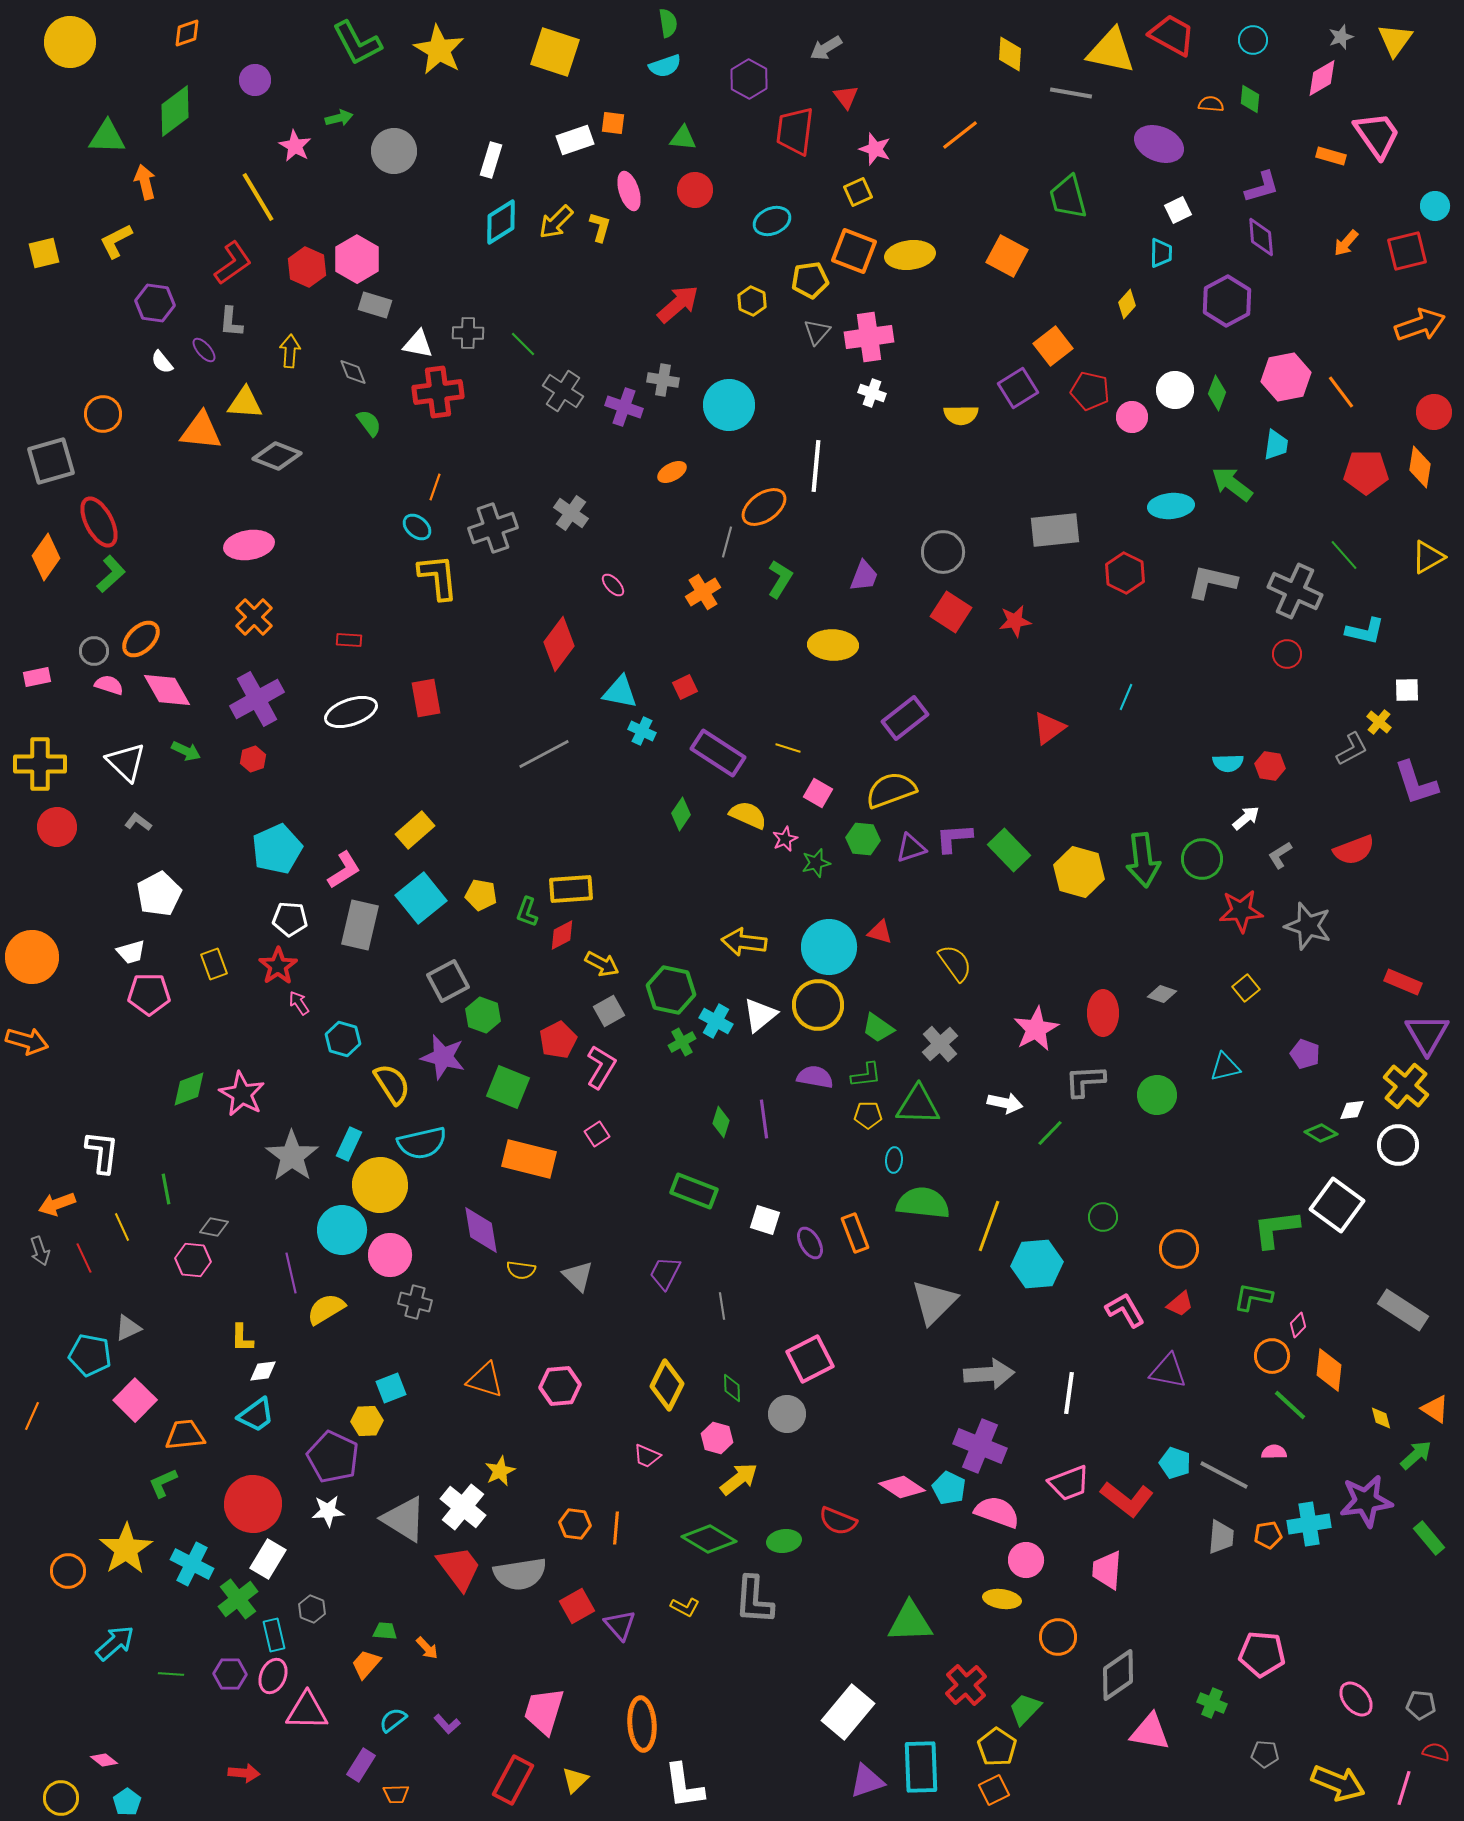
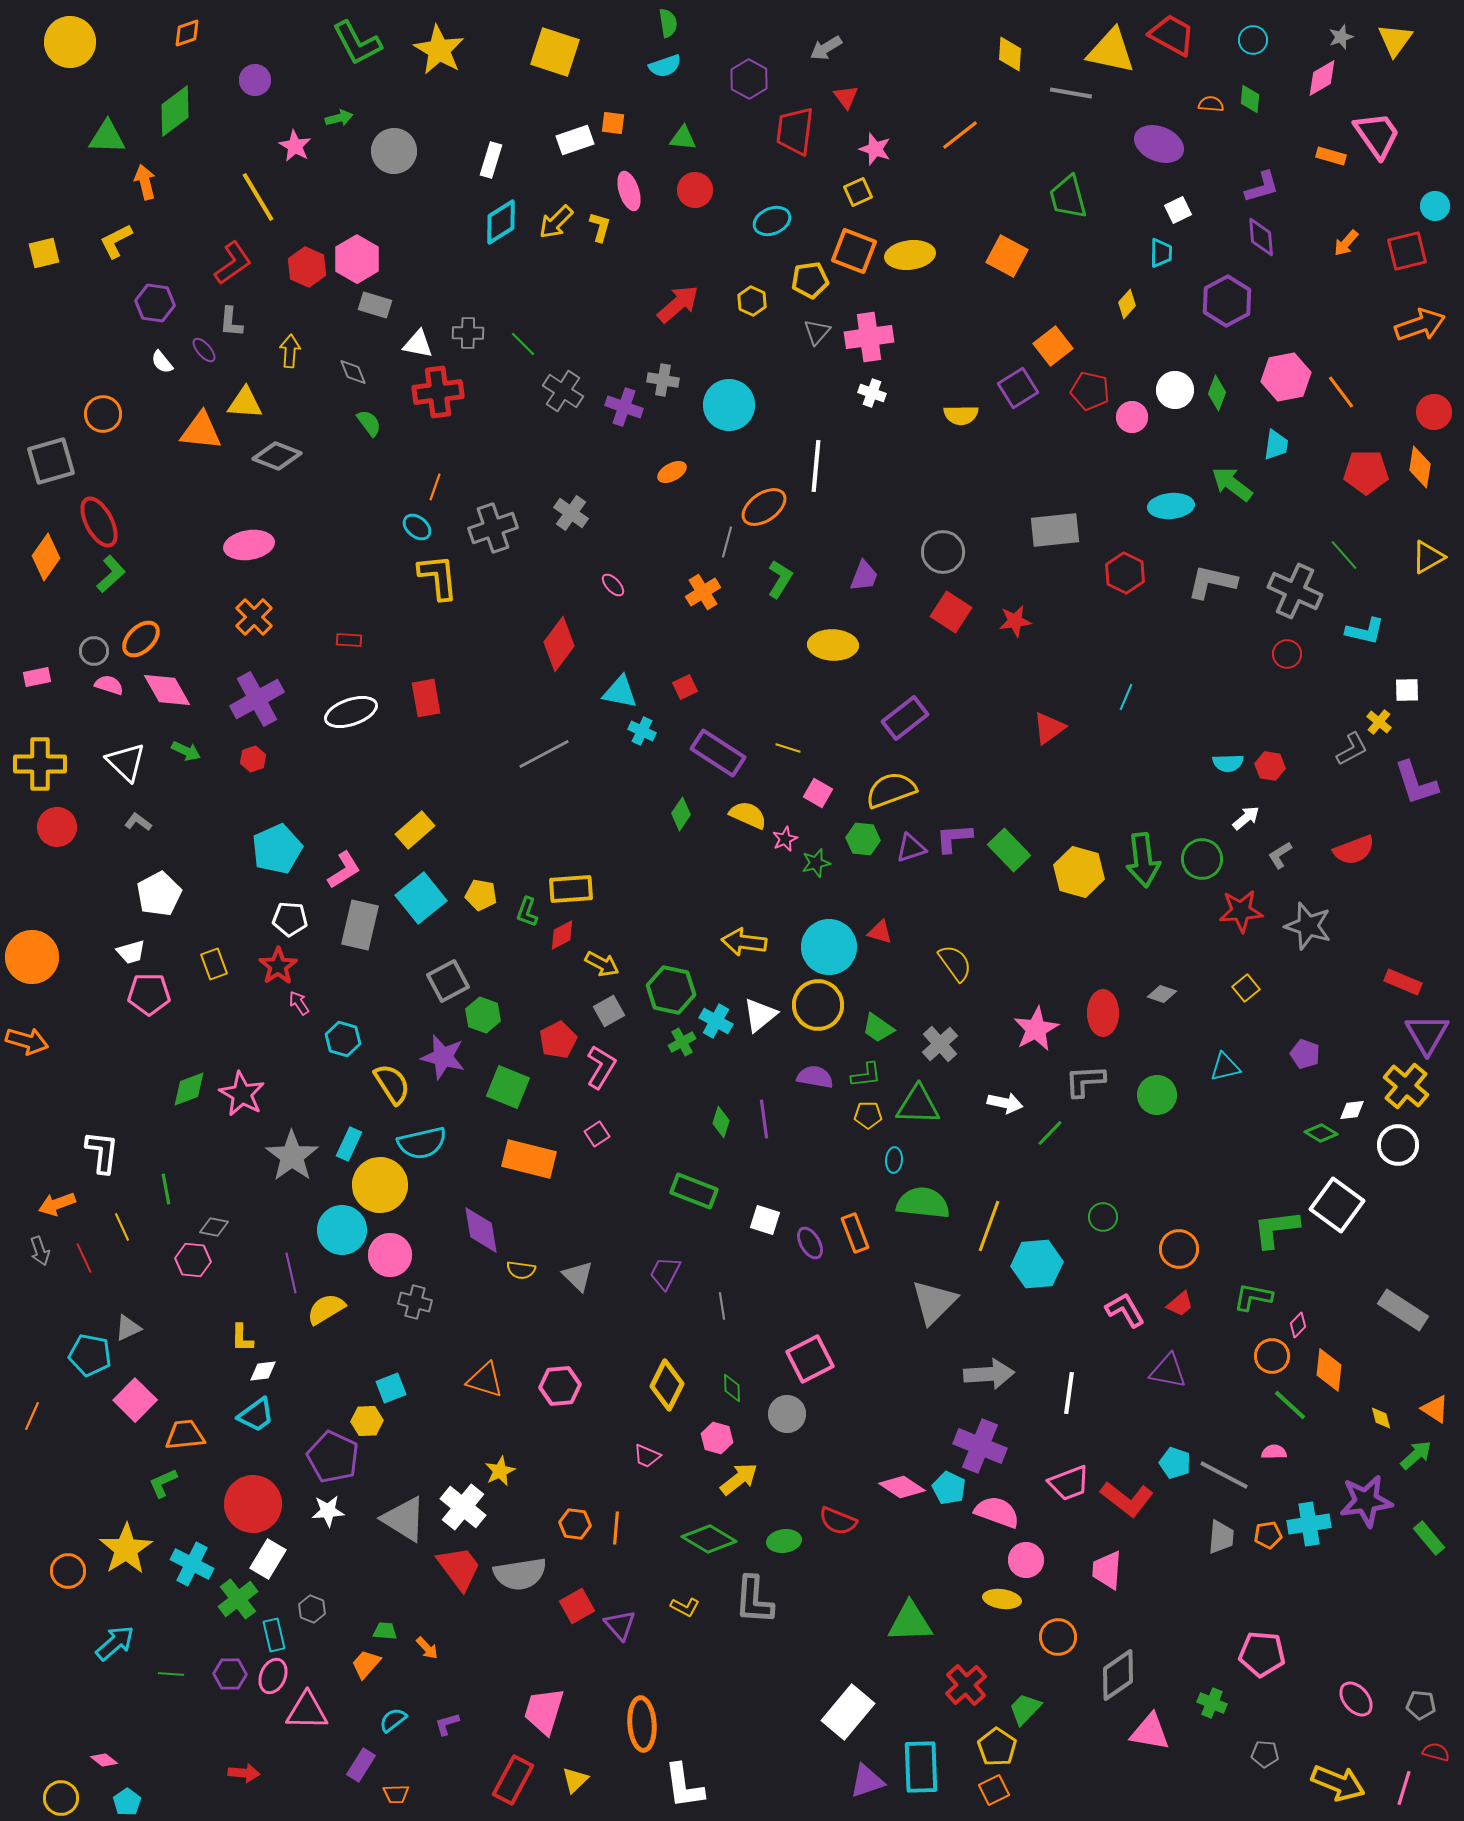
purple L-shape at (447, 1724): rotated 116 degrees clockwise
